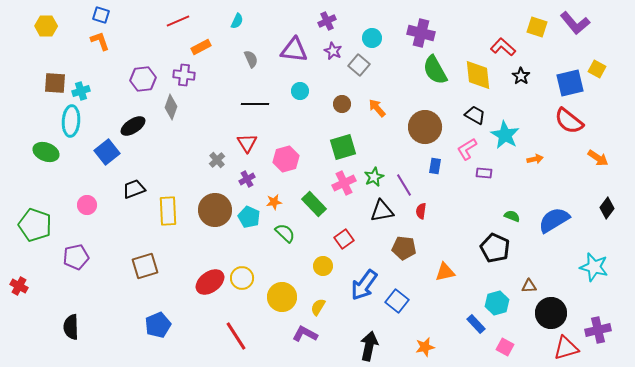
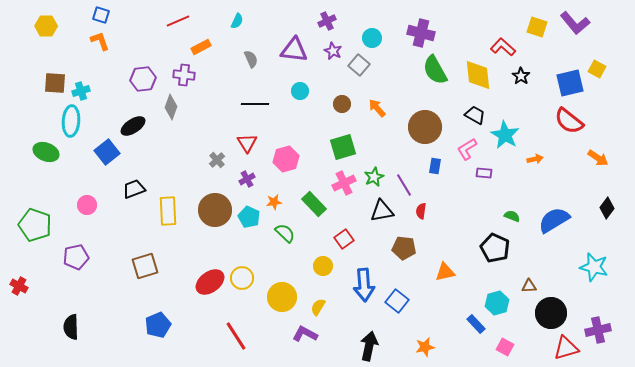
blue arrow at (364, 285): rotated 40 degrees counterclockwise
